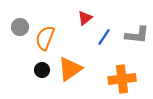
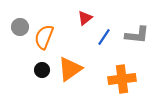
orange semicircle: moved 1 px left, 1 px up
